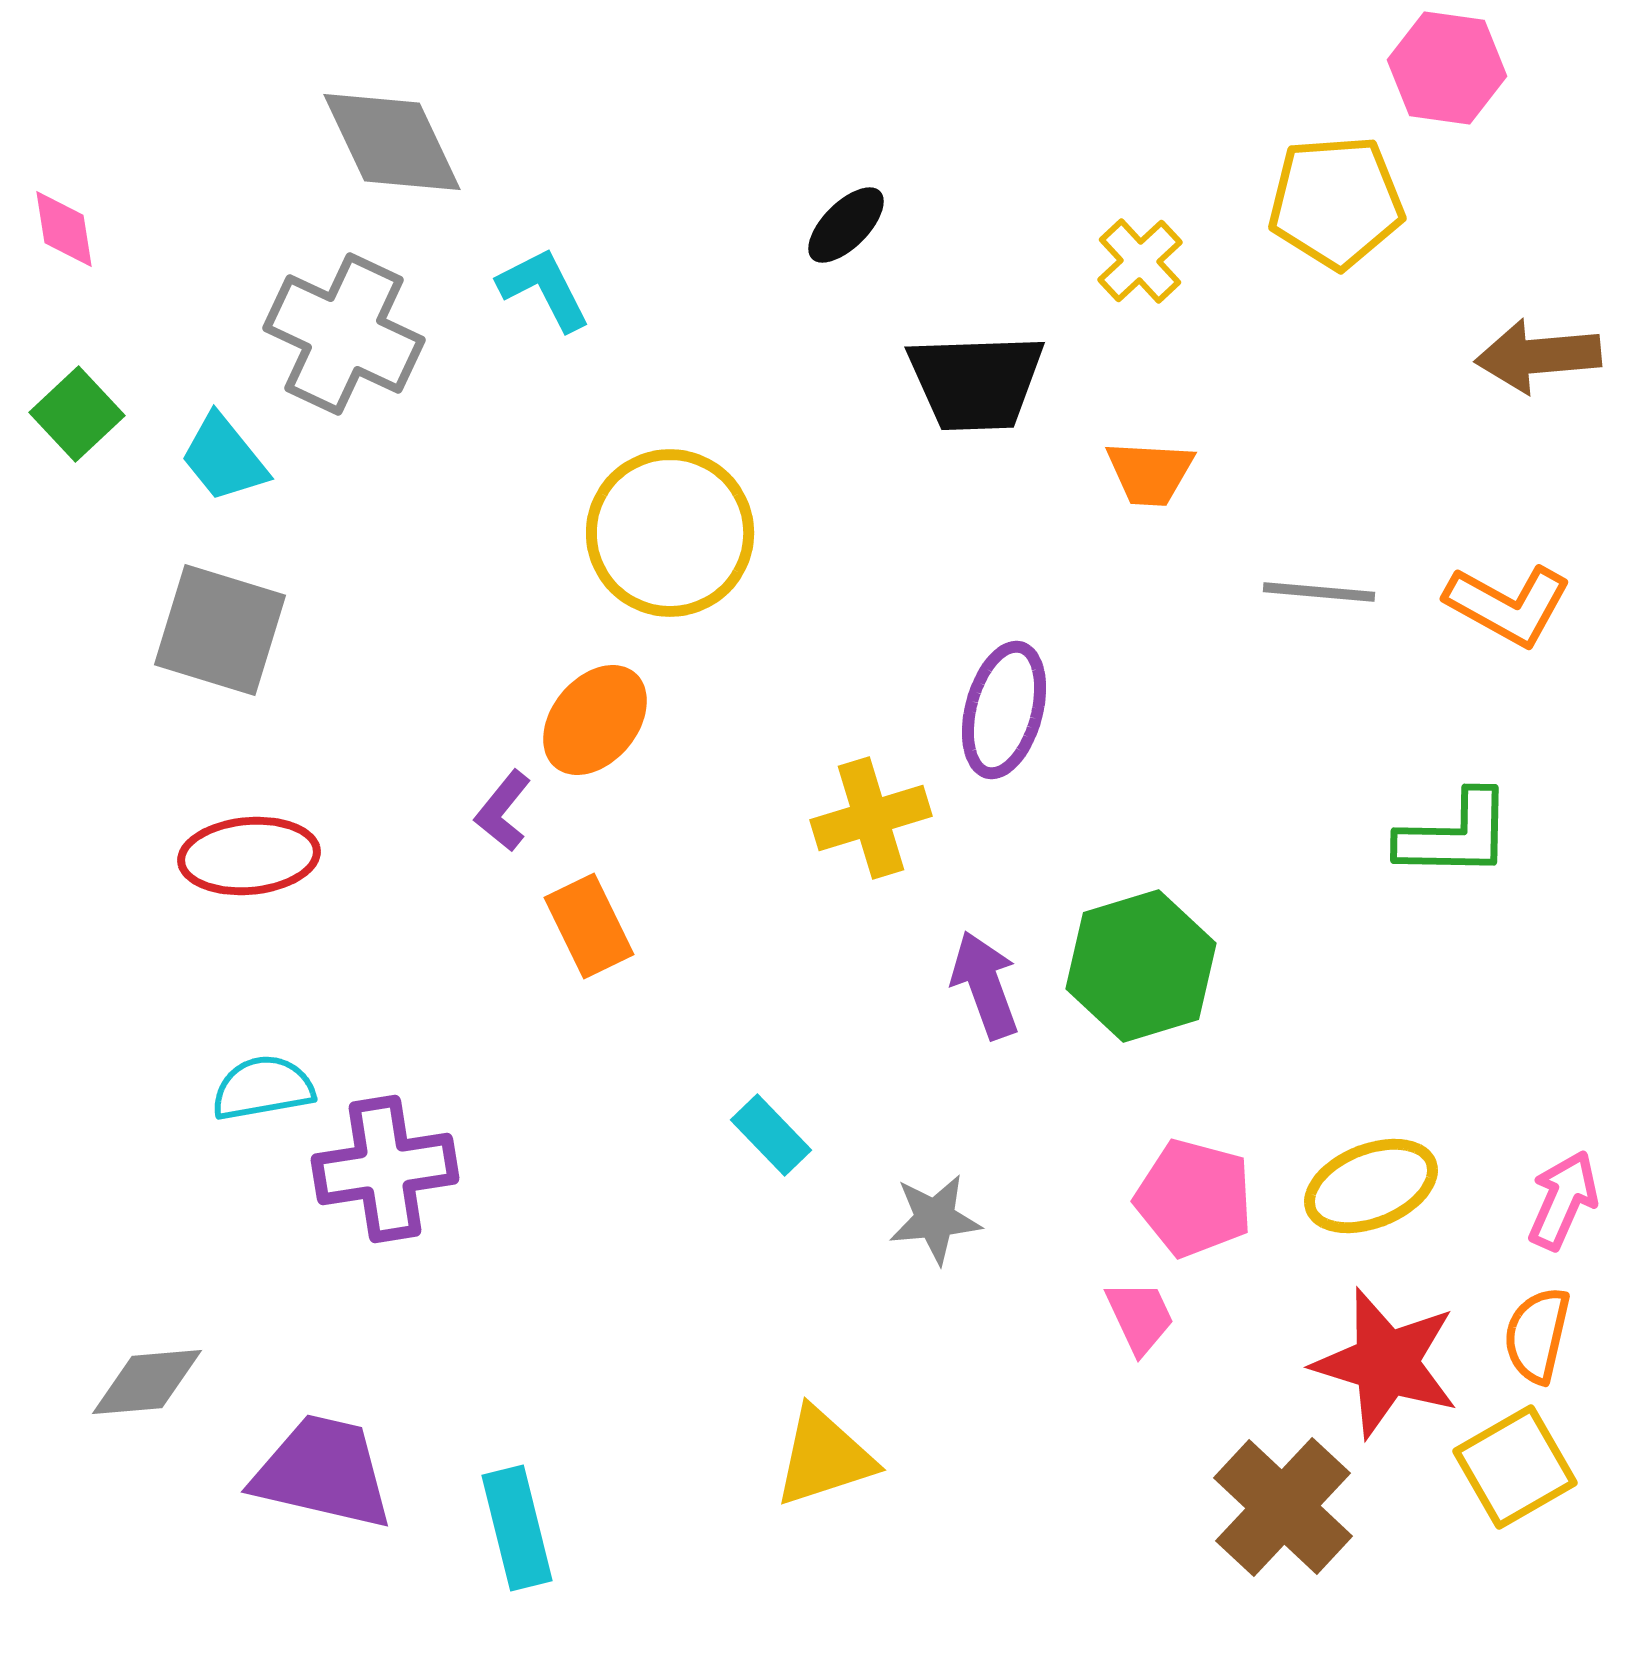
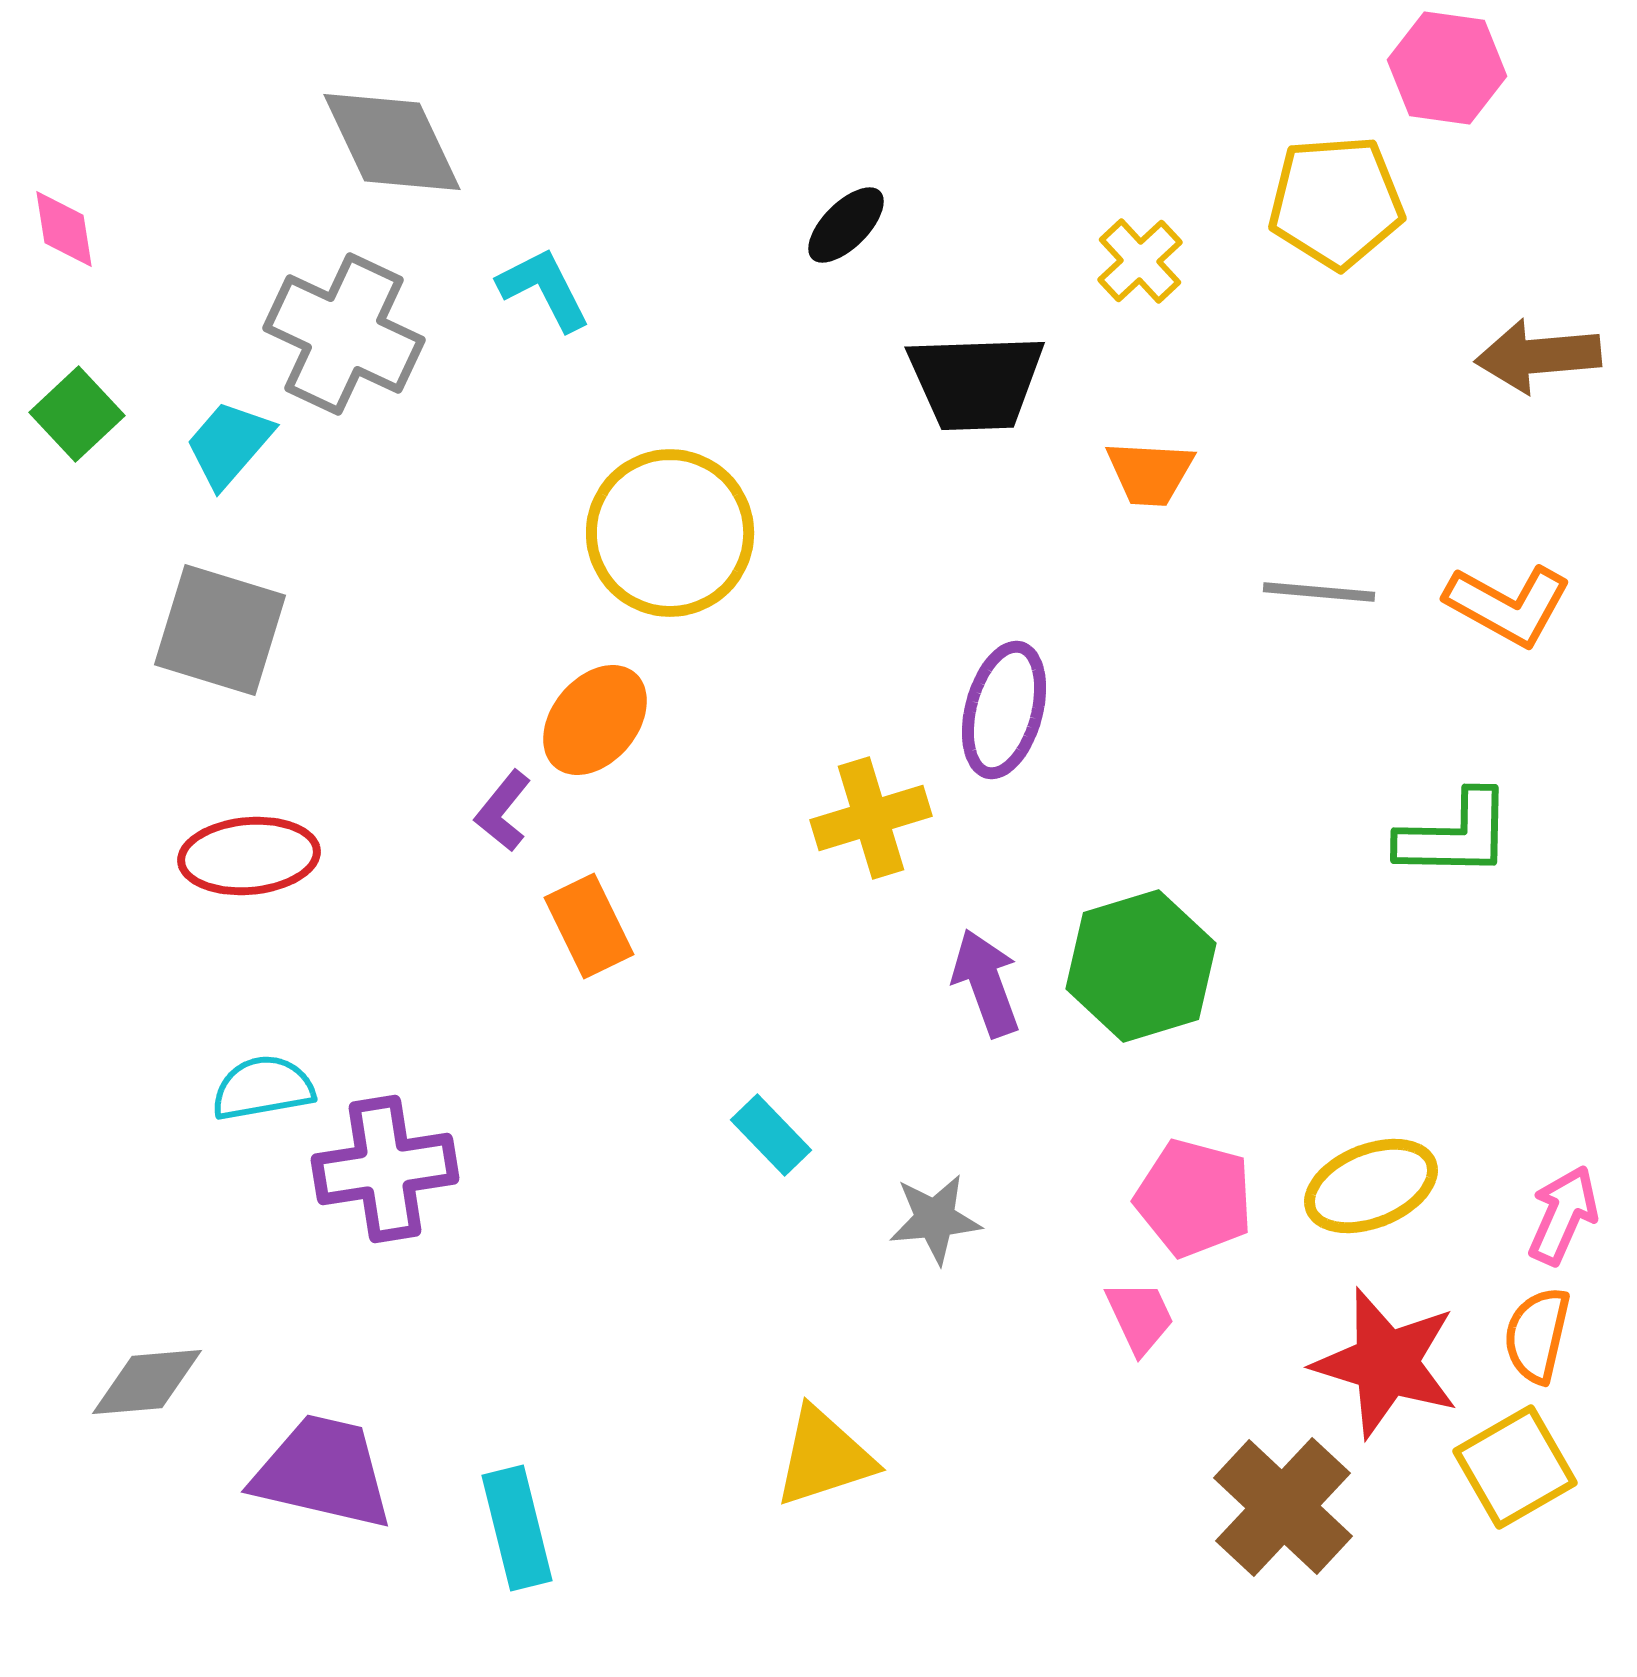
cyan trapezoid at (224, 458): moved 5 px right, 14 px up; rotated 80 degrees clockwise
purple arrow at (985, 985): moved 1 px right, 2 px up
pink arrow at (1563, 1200): moved 15 px down
